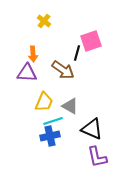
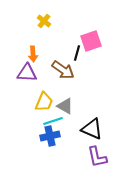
gray triangle: moved 5 px left
